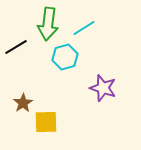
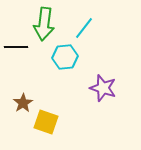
green arrow: moved 4 px left
cyan line: rotated 20 degrees counterclockwise
black line: rotated 30 degrees clockwise
cyan hexagon: rotated 10 degrees clockwise
yellow square: rotated 20 degrees clockwise
